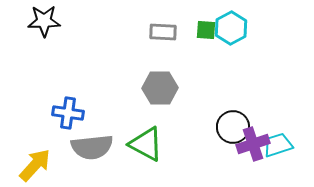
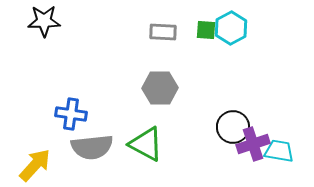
blue cross: moved 3 px right, 1 px down
cyan trapezoid: moved 1 px right, 6 px down; rotated 28 degrees clockwise
